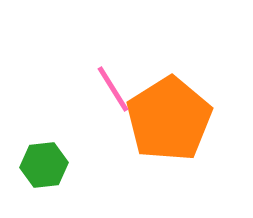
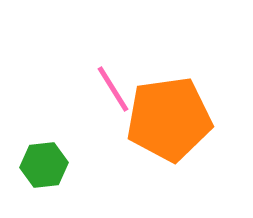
orange pentagon: rotated 24 degrees clockwise
